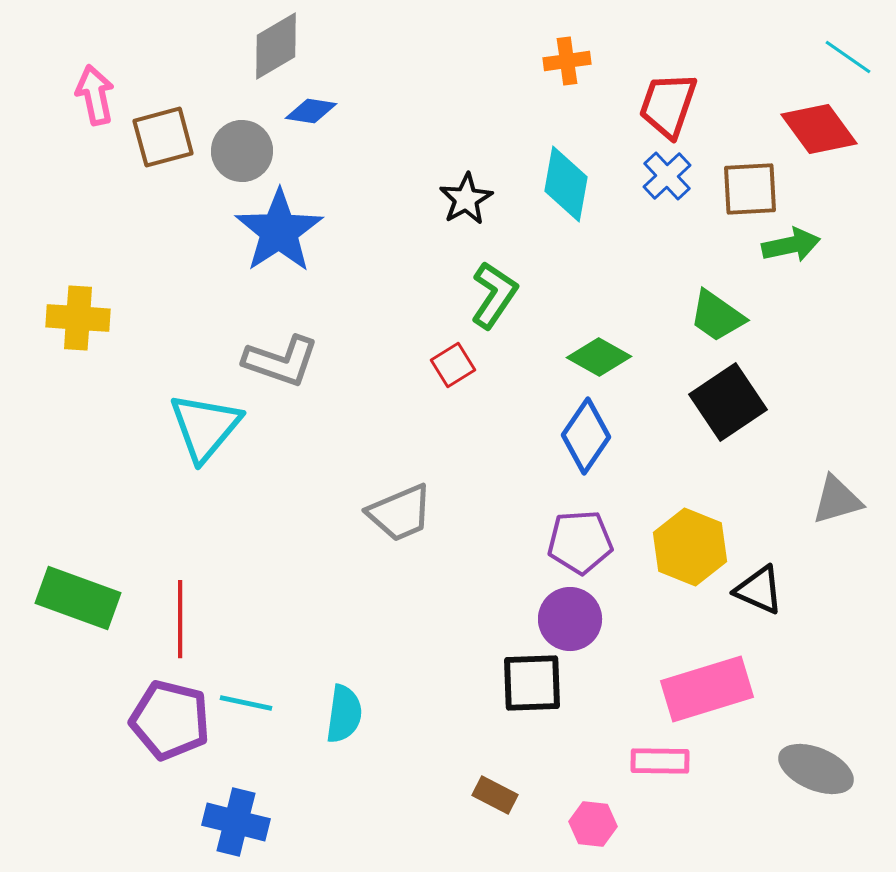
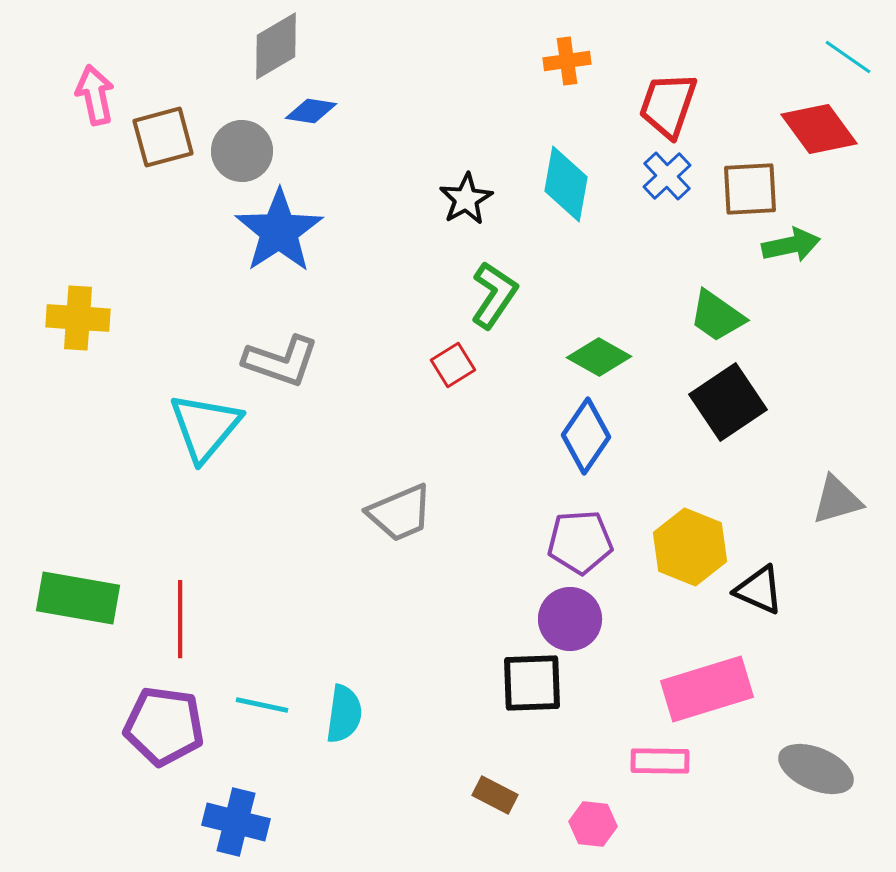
green rectangle at (78, 598): rotated 10 degrees counterclockwise
cyan line at (246, 703): moved 16 px right, 2 px down
purple pentagon at (170, 720): moved 6 px left, 6 px down; rotated 6 degrees counterclockwise
